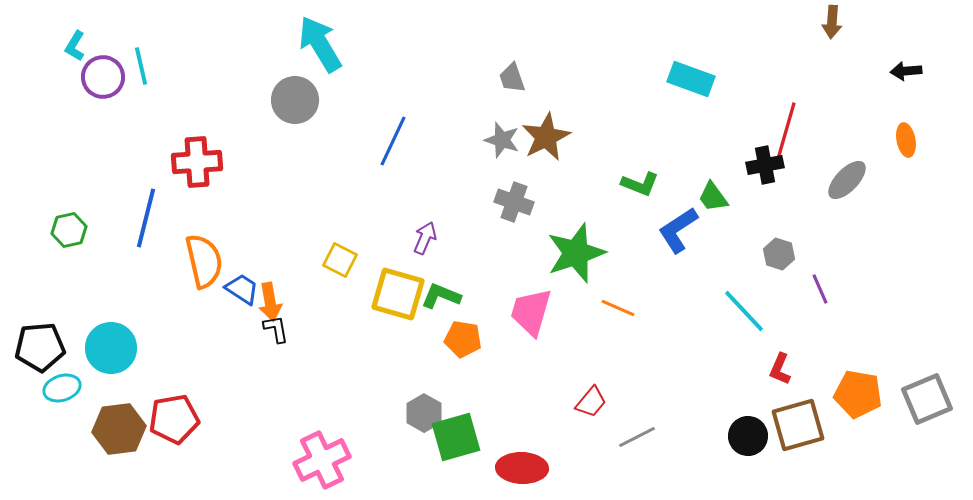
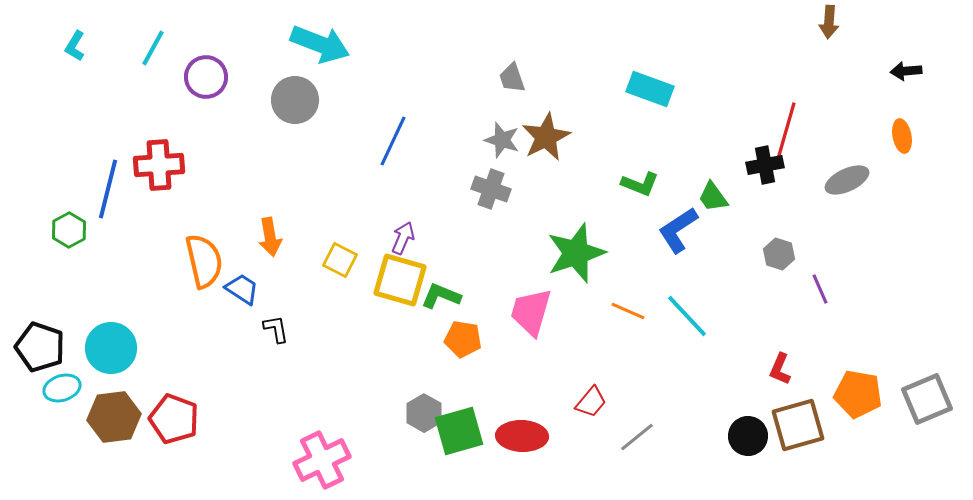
brown arrow at (832, 22): moved 3 px left
cyan arrow at (320, 44): rotated 142 degrees clockwise
cyan line at (141, 66): moved 12 px right, 18 px up; rotated 42 degrees clockwise
purple circle at (103, 77): moved 103 px right
cyan rectangle at (691, 79): moved 41 px left, 10 px down
orange ellipse at (906, 140): moved 4 px left, 4 px up
red cross at (197, 162): moved 38 px left, 3 px down
gray ellipse at (847, 180): rotated 21 degrees clockwise
gray cross at (514, 202): moved 23 px left, 13 px up
blue line at (146, 218): moved 38 px left, 29 px up
green hexagon at (69, 230): rotated 16 degrees counterclockwise
purple arrow at (425, 238): moved 22 px left
yellow square at (398, 294): moved 2 px right, 14 px up
orange arrow at (270, 302): moved 65 px up
orange line at (618, 308): moved 10 px right, 3 px down
cyan line at (744, 311): moved 57 px left, 5 px down
black pentagon at (40, 347): rotated 24 degrees clockwise
red pentagon at (174, 419): rotated 30 degrees clockwise
brown hexagon at (119, 429): moved 5 px left, 12 px up
green square at (456, 437): moved 3 px right, 6 px up
gray line at (637, 437): rotated 12 degrees counterclockwise
red ellipse at (522, 468): moved 32 px up
